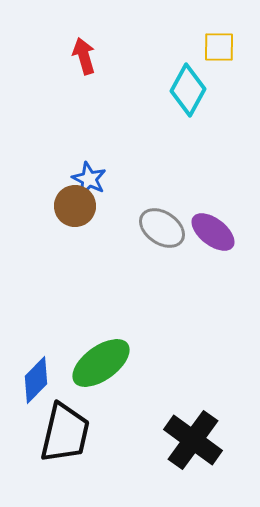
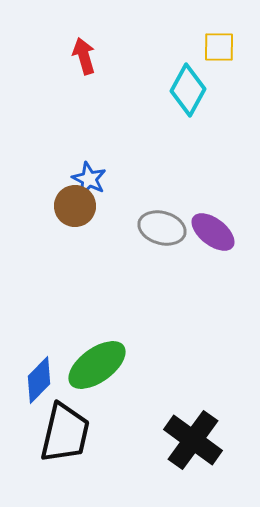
gray ellipse: rotated 18 degrees counterclockwise
green ellipse: moved 4 px left, 2 px down
blue diamond: moved 3 px right
